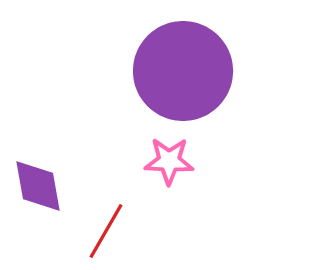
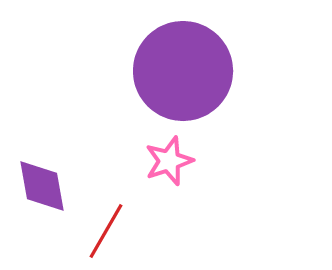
pink star: rotated 21 degrees counterclockwise
purple diamond: moved 4 px right
